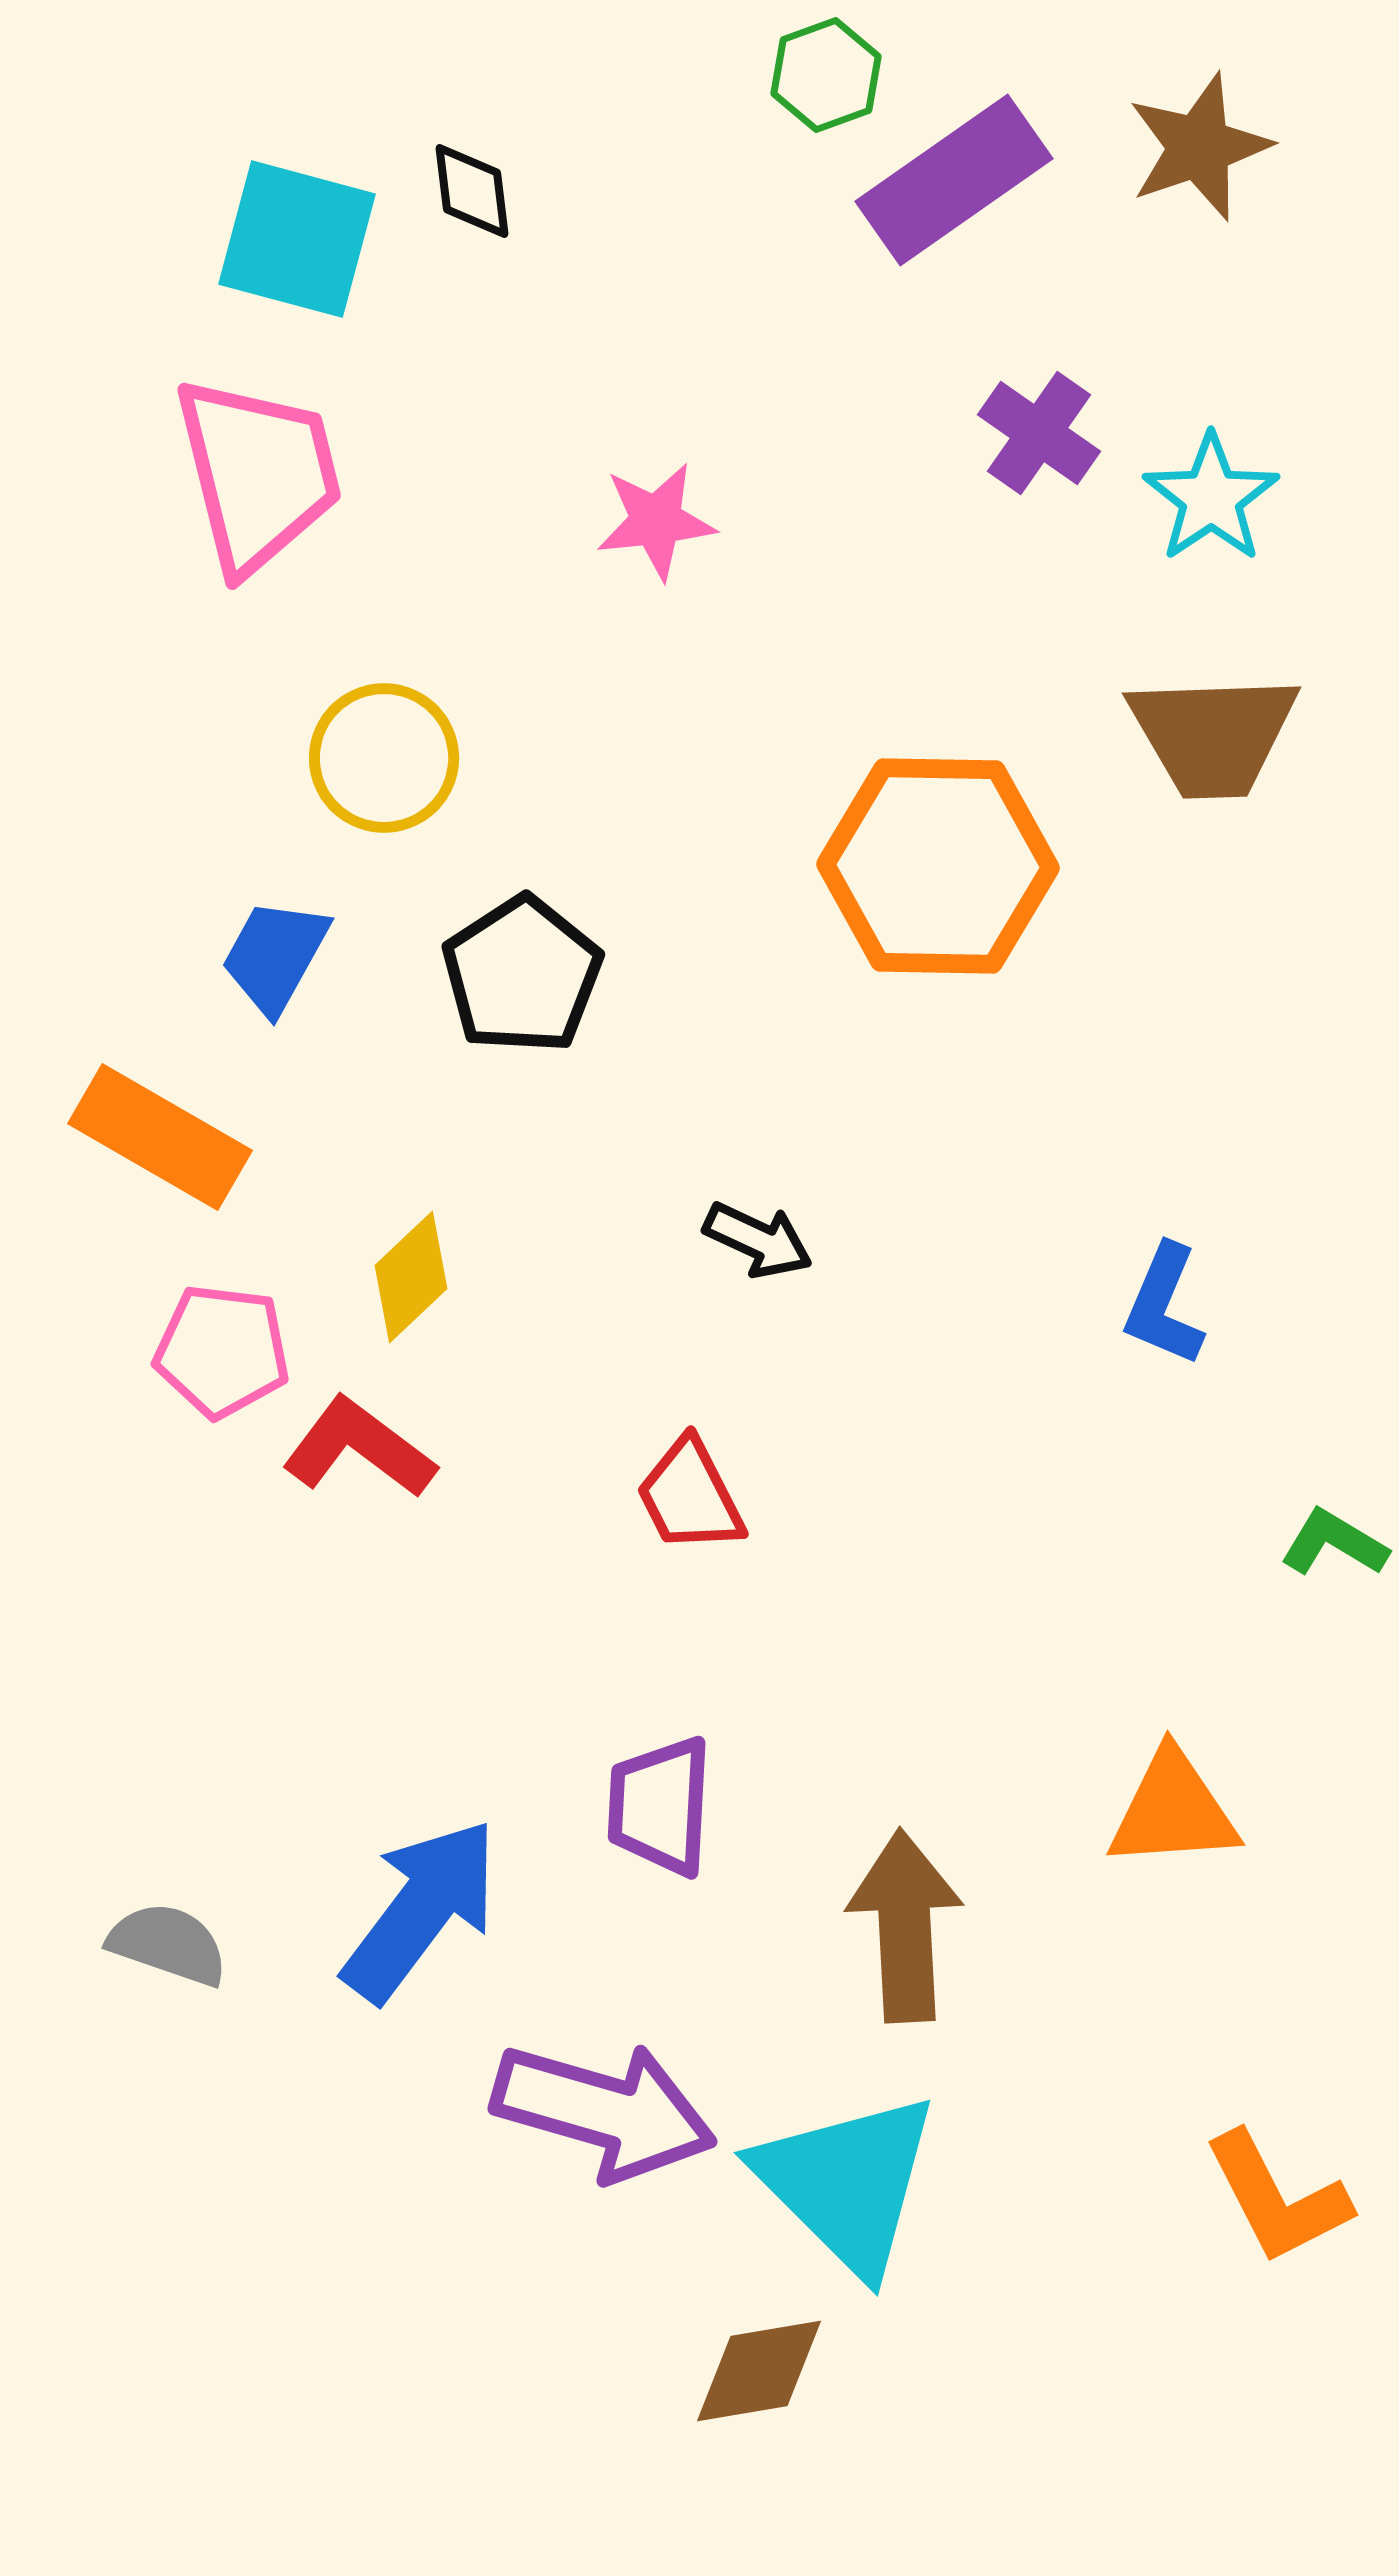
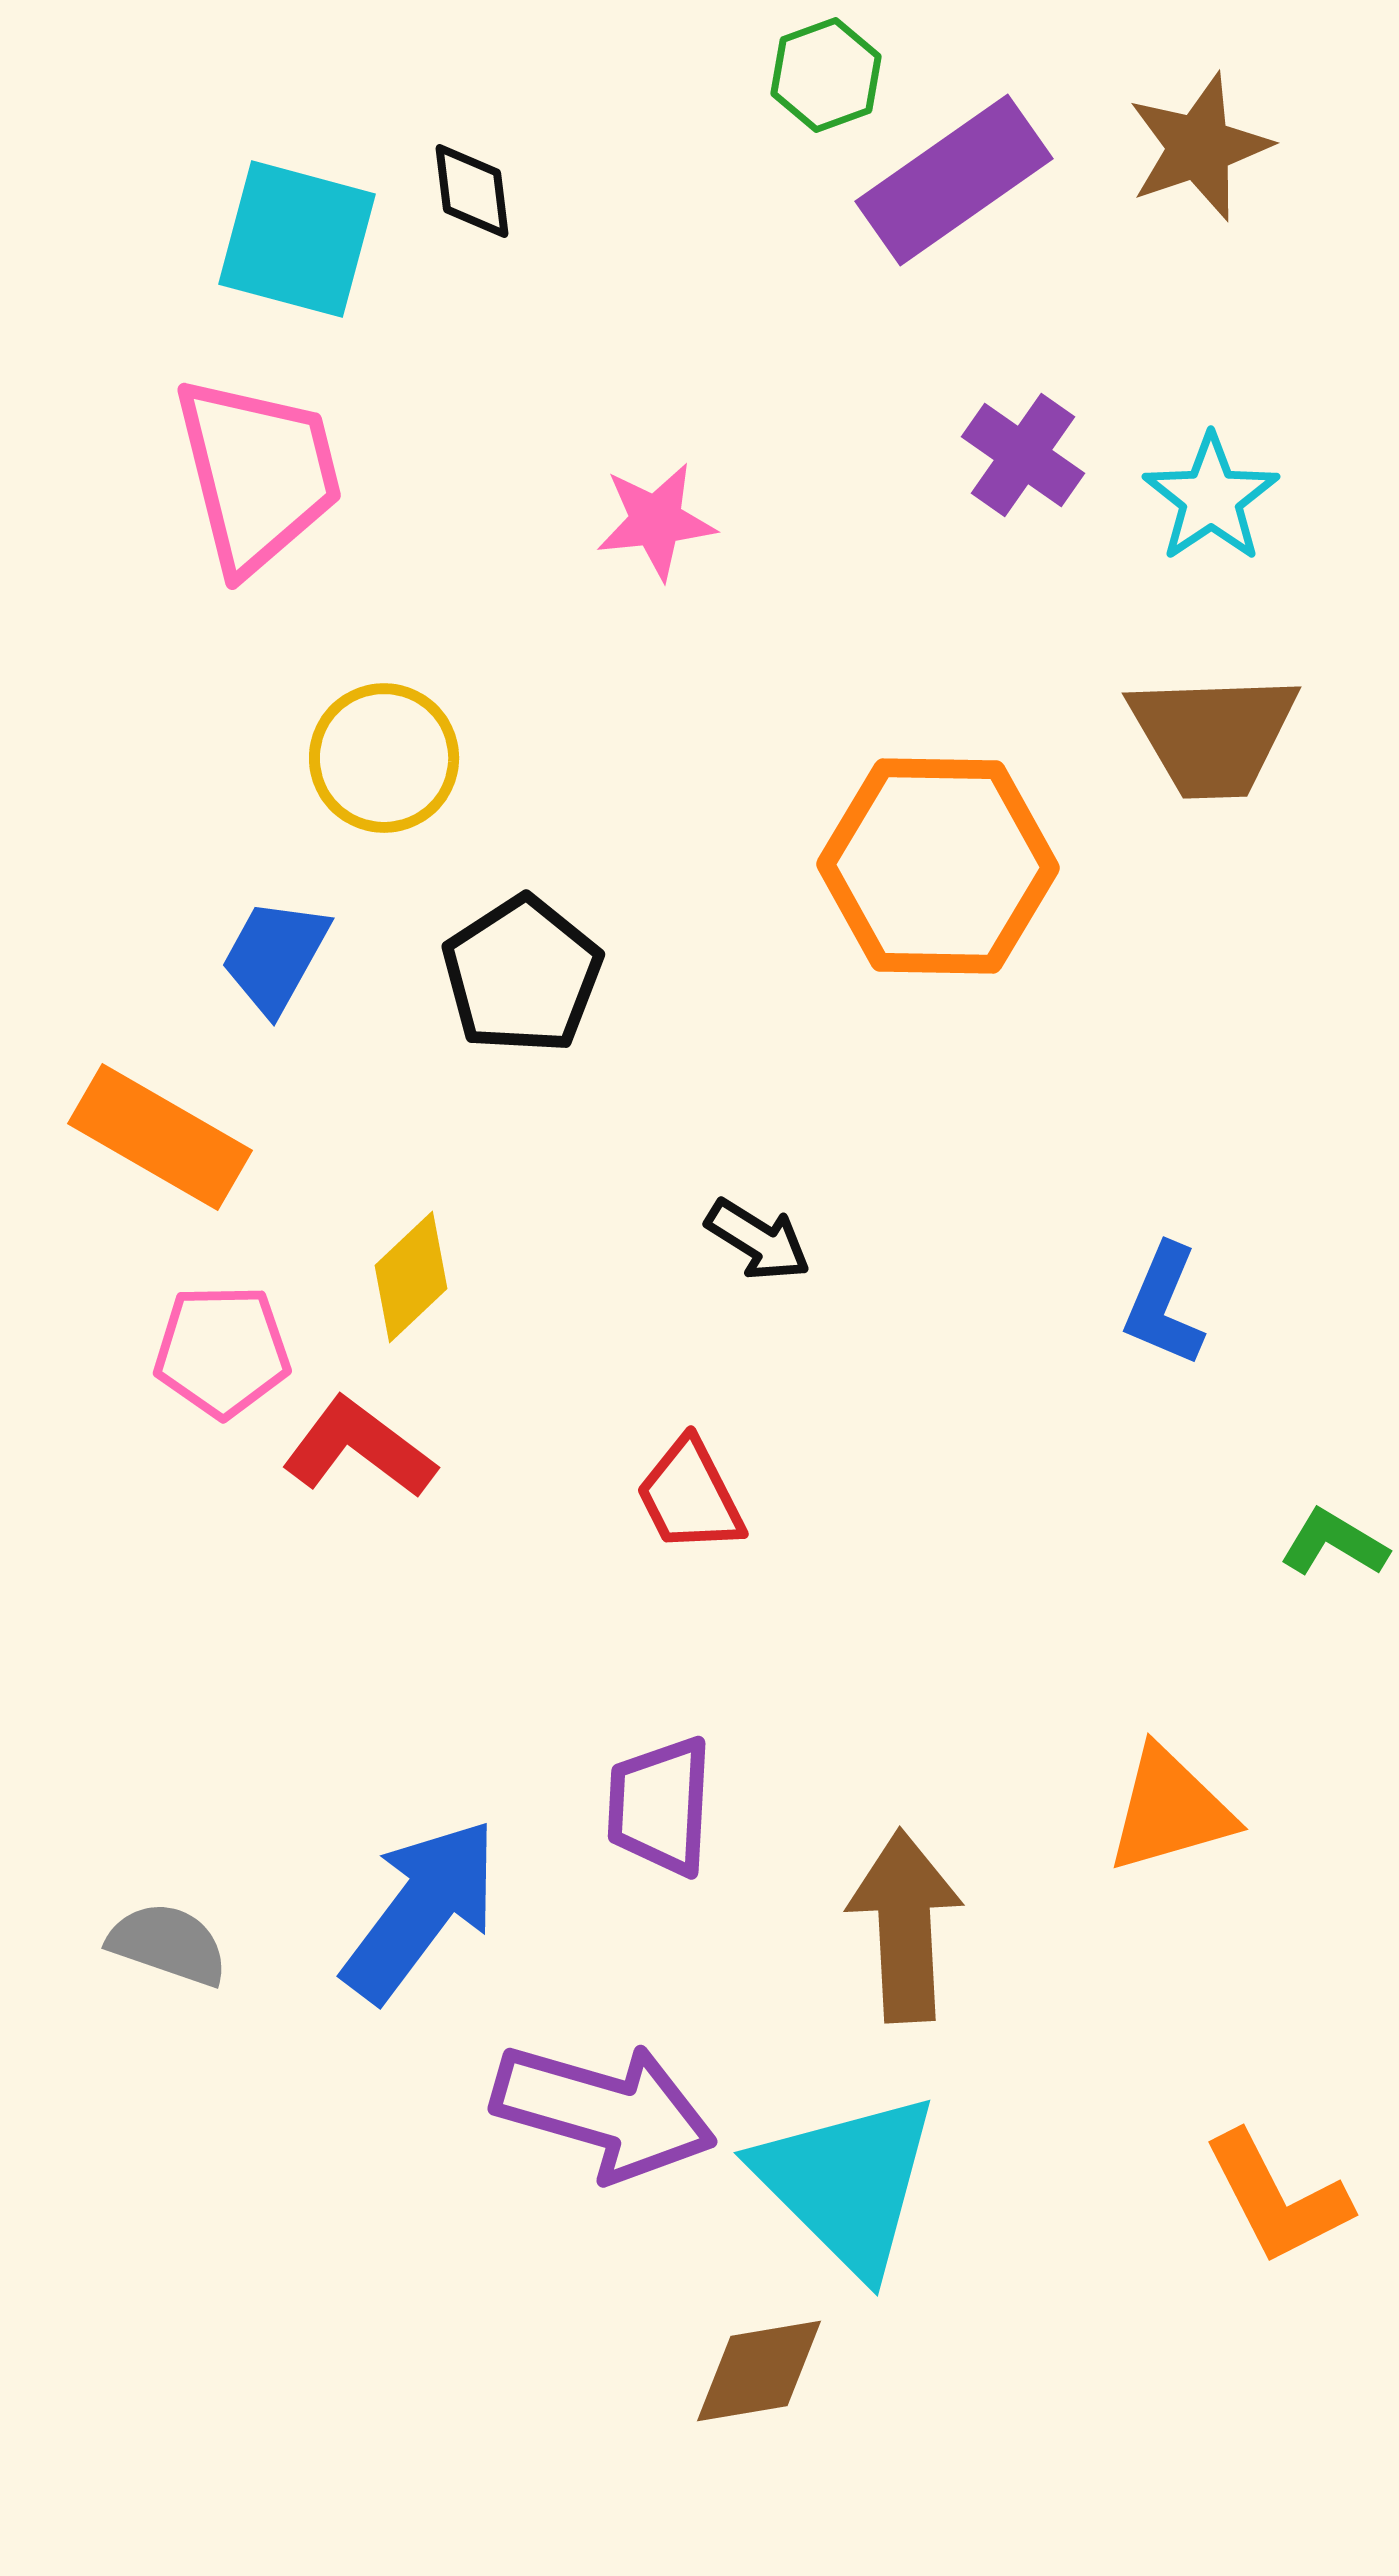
purple cross: moved 16 px left, 22 px down
black arrow: rotated 7 degrees clockwise
pink pentagon: rotated 8 degrees counterclockwise
orange triangle: moved 3 px left; rotated 12 degrees counterclockwise
